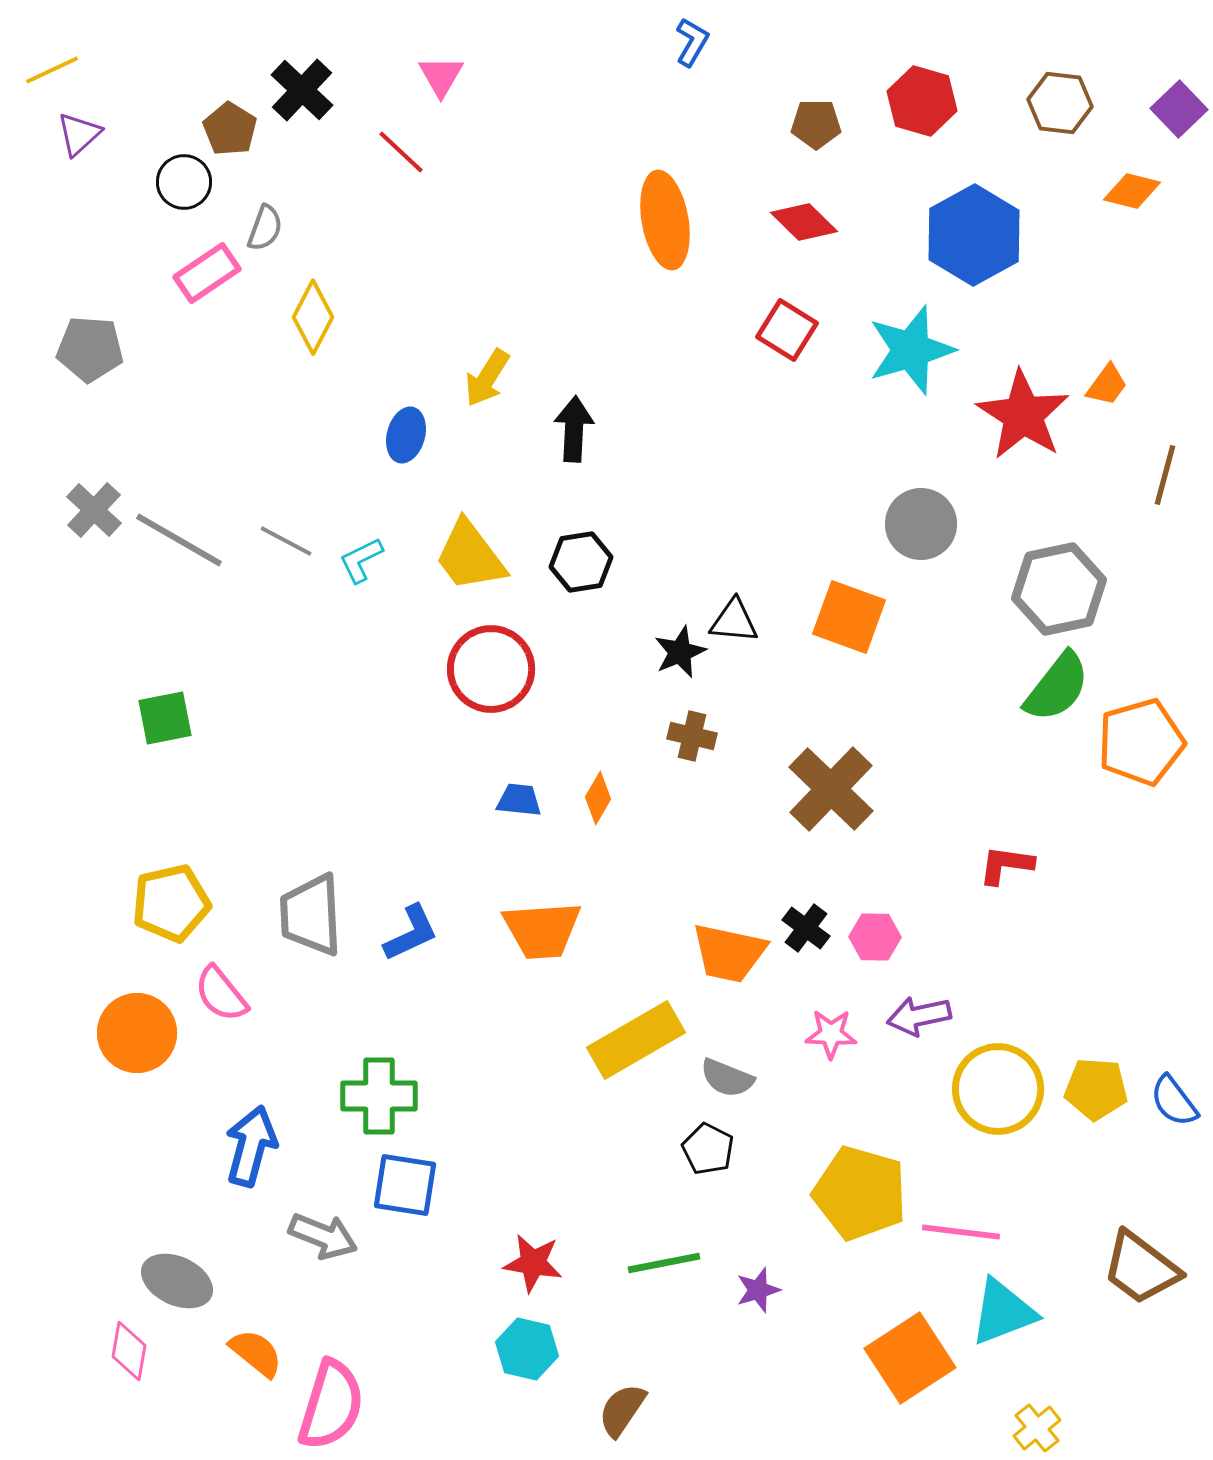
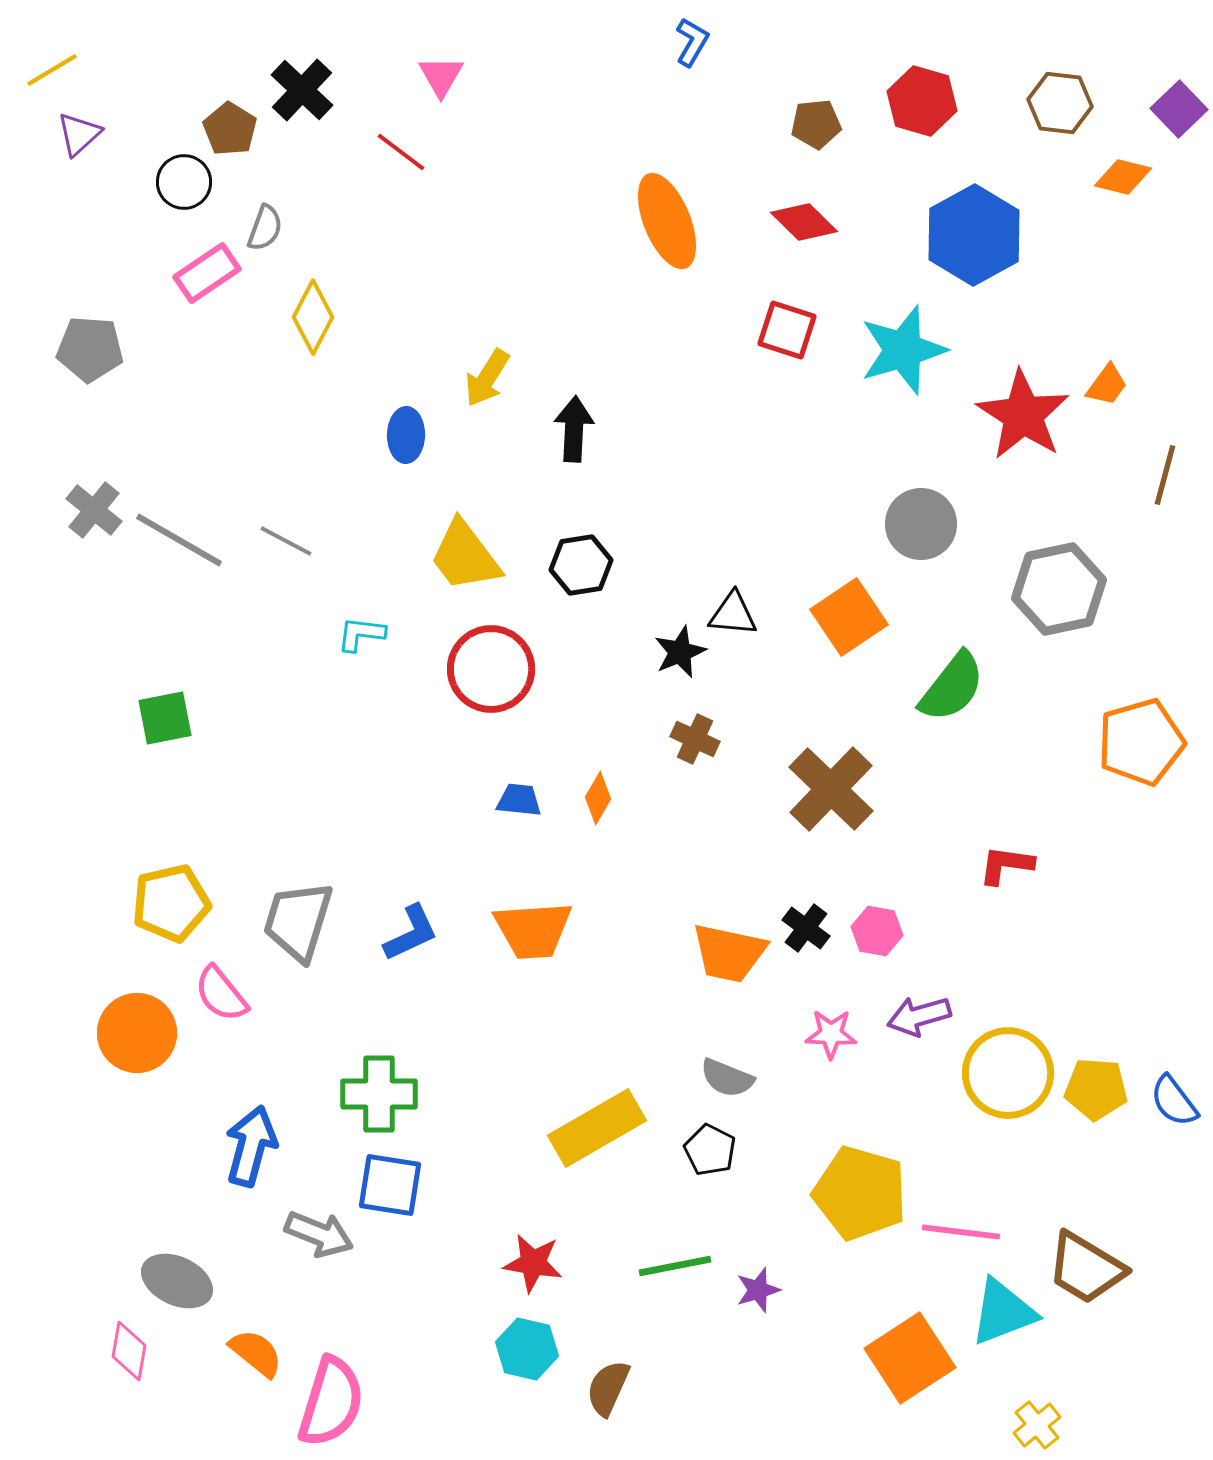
yellow line at (52, 70): rotated 6 degrees counterclockwise
brown pentagon at (816, 124): rotated 6 degrees counterclockwise
red line at (401, 152): rotated 6 degrees counterclockwise
orange diamond at (1132, 191): moved 9 px left, 14 px up
orange ellipse at (665, 220): moved 2 px right, 1 px down; rotated 12 degrees counterclockwise
red square at (787, 330): rotated 14 degrees counterclockwise
cyan star at (911, 350): moved 8 px left
blue ellipse at (406, 435): rotated 14 degrees counterclockwise
gray cross at (94, 510): rotated 4 degrees counterclockwise
yellow trapezoid at (470, 556): moved 5 px left
cyan L-shape at (361, 560): moved 74 px down; rotated 33 degrees clockwise
black hexagon at (581, 562): moved 3 px down
orange square at (849, 617): rotated 36 degrees clockwise
black triangle at (734, 621): moved 1 px left, 7 px up
green semicircle at (1057, 687): moved 105 px left
brown cross at (692, 736): moved 3 px right, 3 px down; rotated 12 degrees clockwise
gray trapezoid at (311, 915): moved 13 px left, 6 px down; rotated 20 degrees clockwise
orange trapezoid at (542, 930): moved 9 px left
pink hexagon at (875, 937): moved 2 px right, 6 px up; rotated 9 degrees clockwise
purple arrow at (919, 1016): rotated 4 degrees counterclockwise
yellow rectangle at (636, 1040): moved 39 px left, 88 px down
yellow circle at (998, 1089): moved 10 px right, 16 px up
green cross at (379, 1096): moved 2 px up
black pentagon at (708, 1149): moved 2 px right, 1 px down
blue square at (405, 1185): moved 15 px left
gray arrow at (323, 1236): moved 4 px left, 2 px up
green line at (664, 1263): moved 11 px right, 3 px down
brown trapezoid at (1141, 1268): moved 55 px left; rotated 6 degrees counterclockwise
pink semicircle at (331, 1405): moved 3 px up
brown semicircle at (622, 1410): moved 14 px left, 22 px up; rotated 10 degrees counterclockwise
yellow cross at (1037, 1428): moved 3 px up
